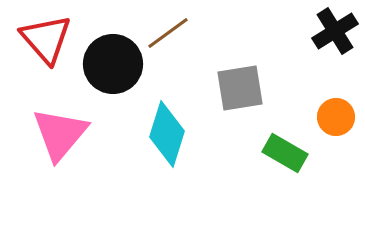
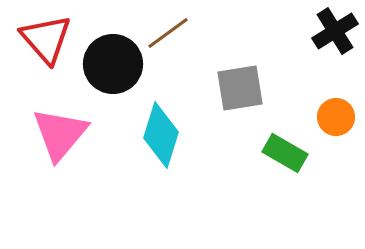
cyan diamond: moved 6 px left, 1 px down
